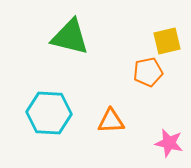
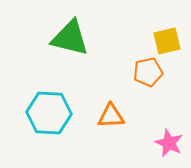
green triangle: moved 1 px down
orange triangle: moved 5 px up
pink star: rotated 12 degrees clockwise
